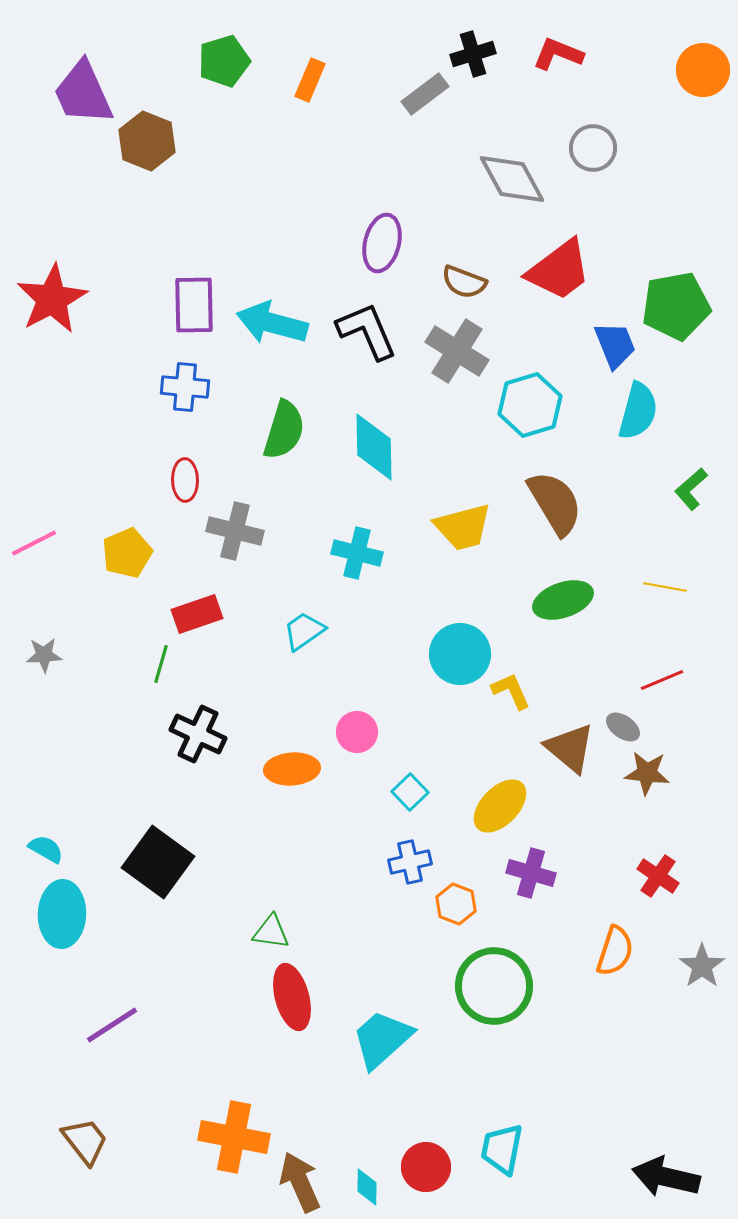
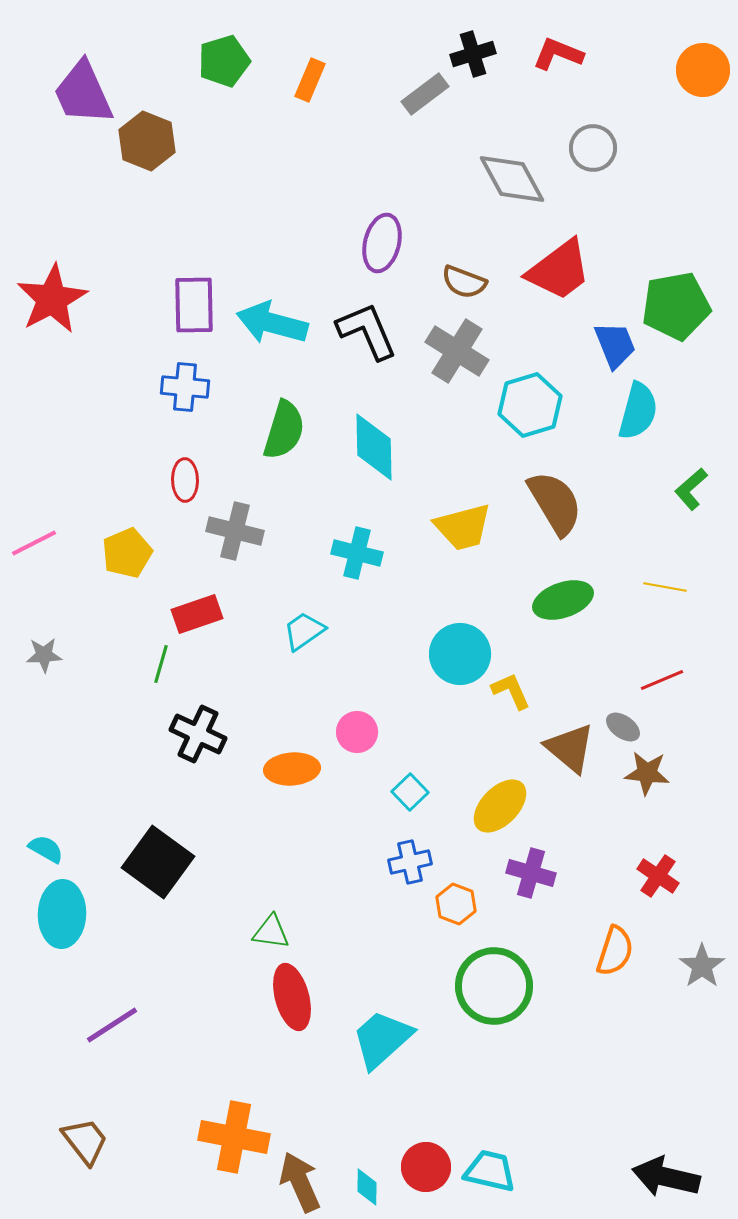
cyan trapezoid at (502, 1149): moved 12 px left, 22 px down; rotated 92 degrees clockwise
